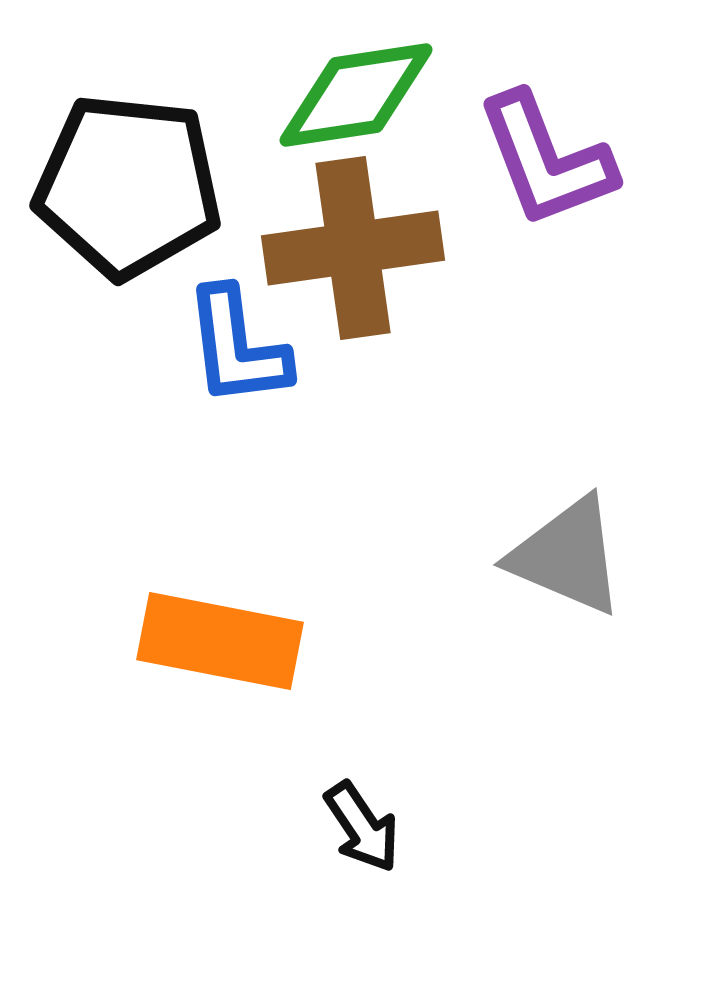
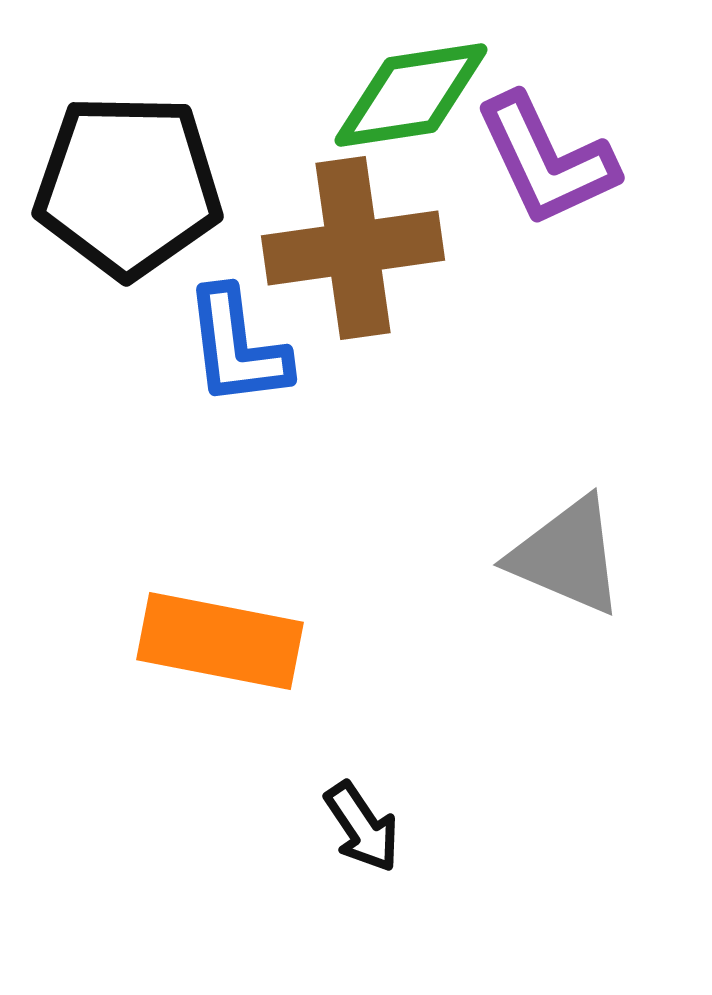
green diamond: moved 55 px right
purple L-shape: rotated 4 degrees counterclockwise
black pentagon: rotated 5 degrees counterclockwise
